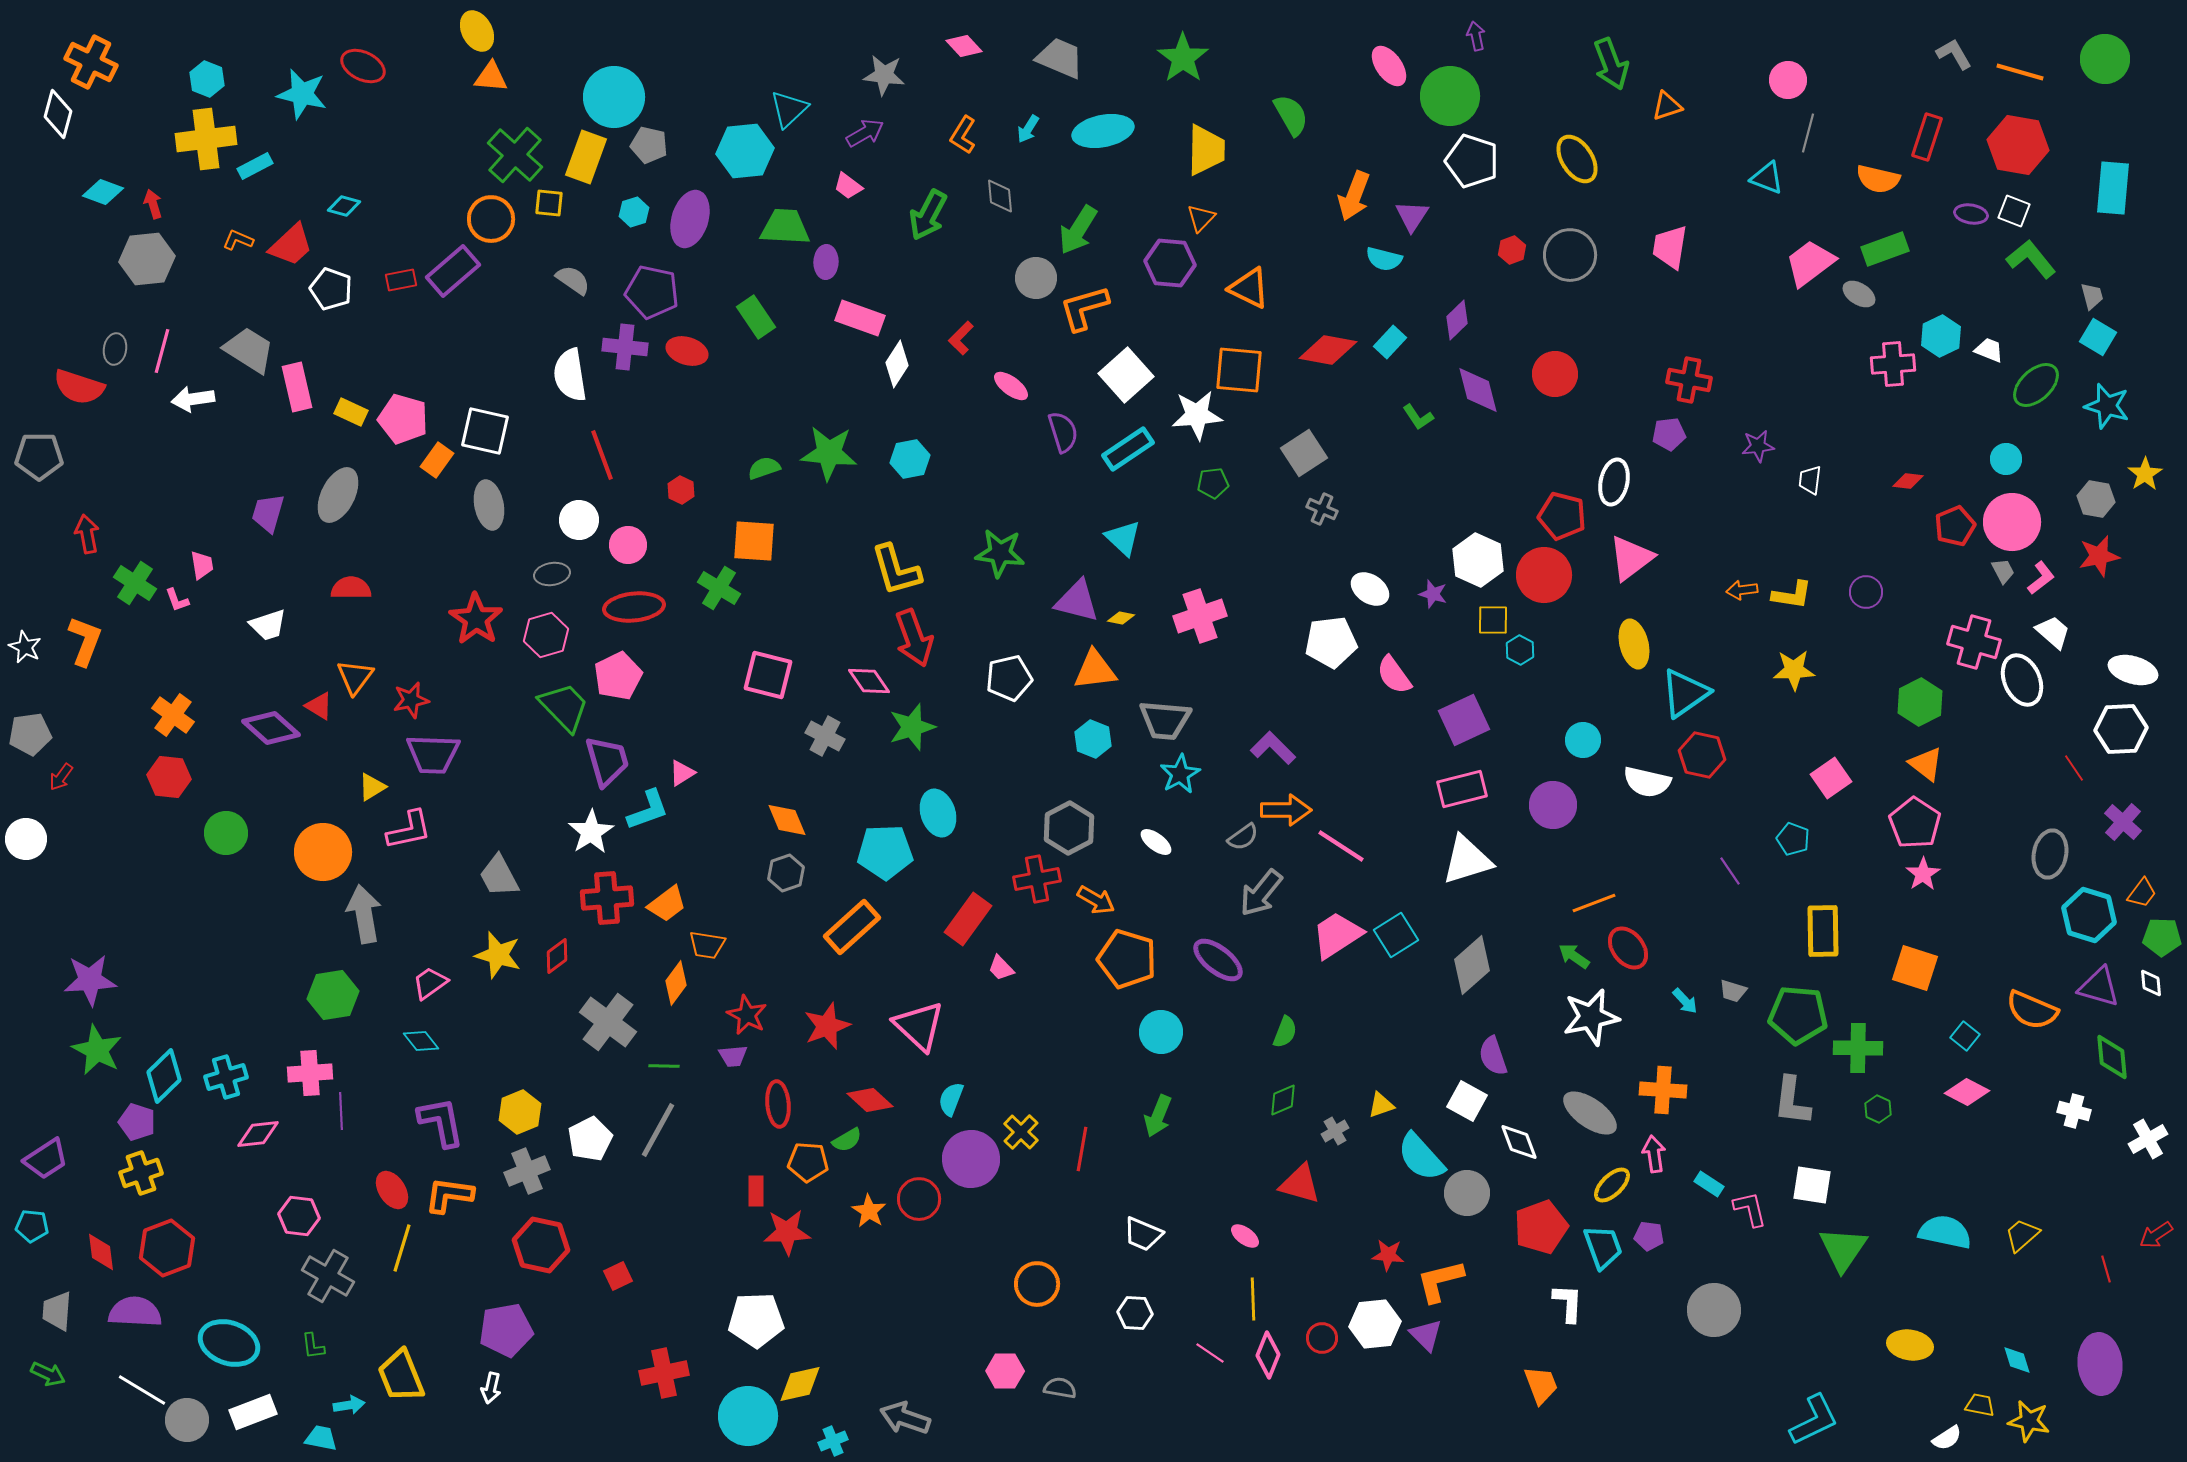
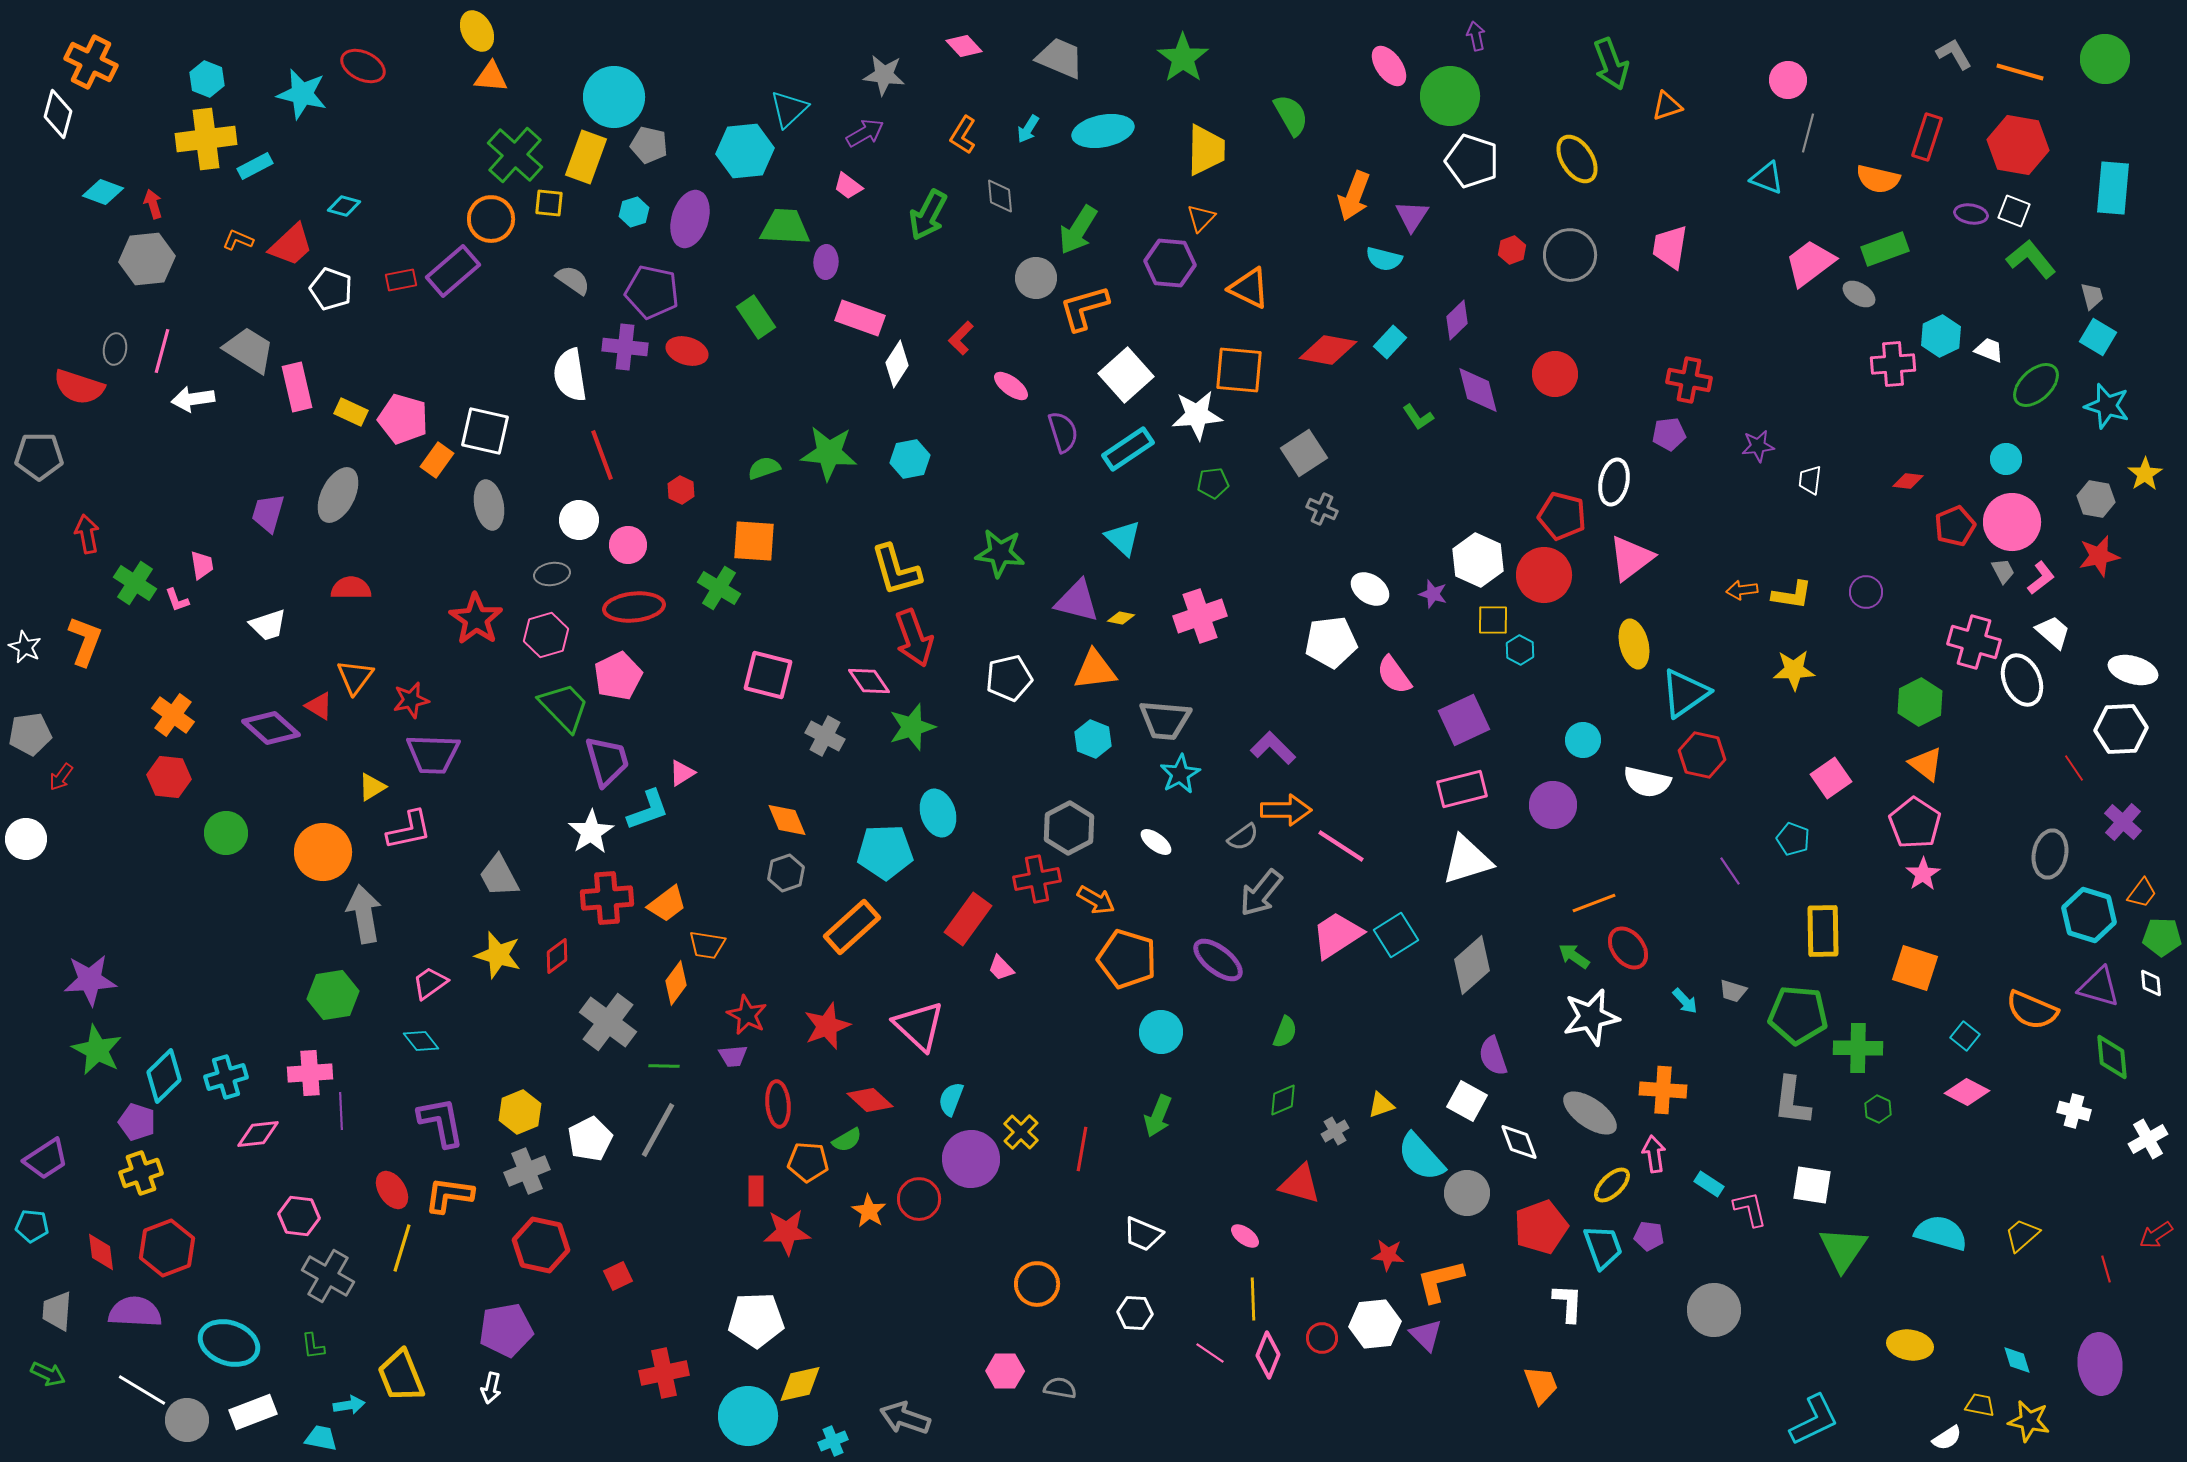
cyan semicircle at (1945, 1232): moved 4 px left, 1 px down; rotated 4 degrees clockwise
